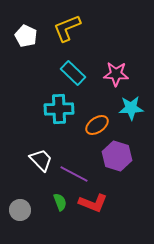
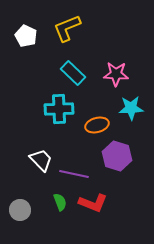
orange ellipse: rotated 20 degrees clockwise
purple line: rotated 16 degrees counterclockwise
